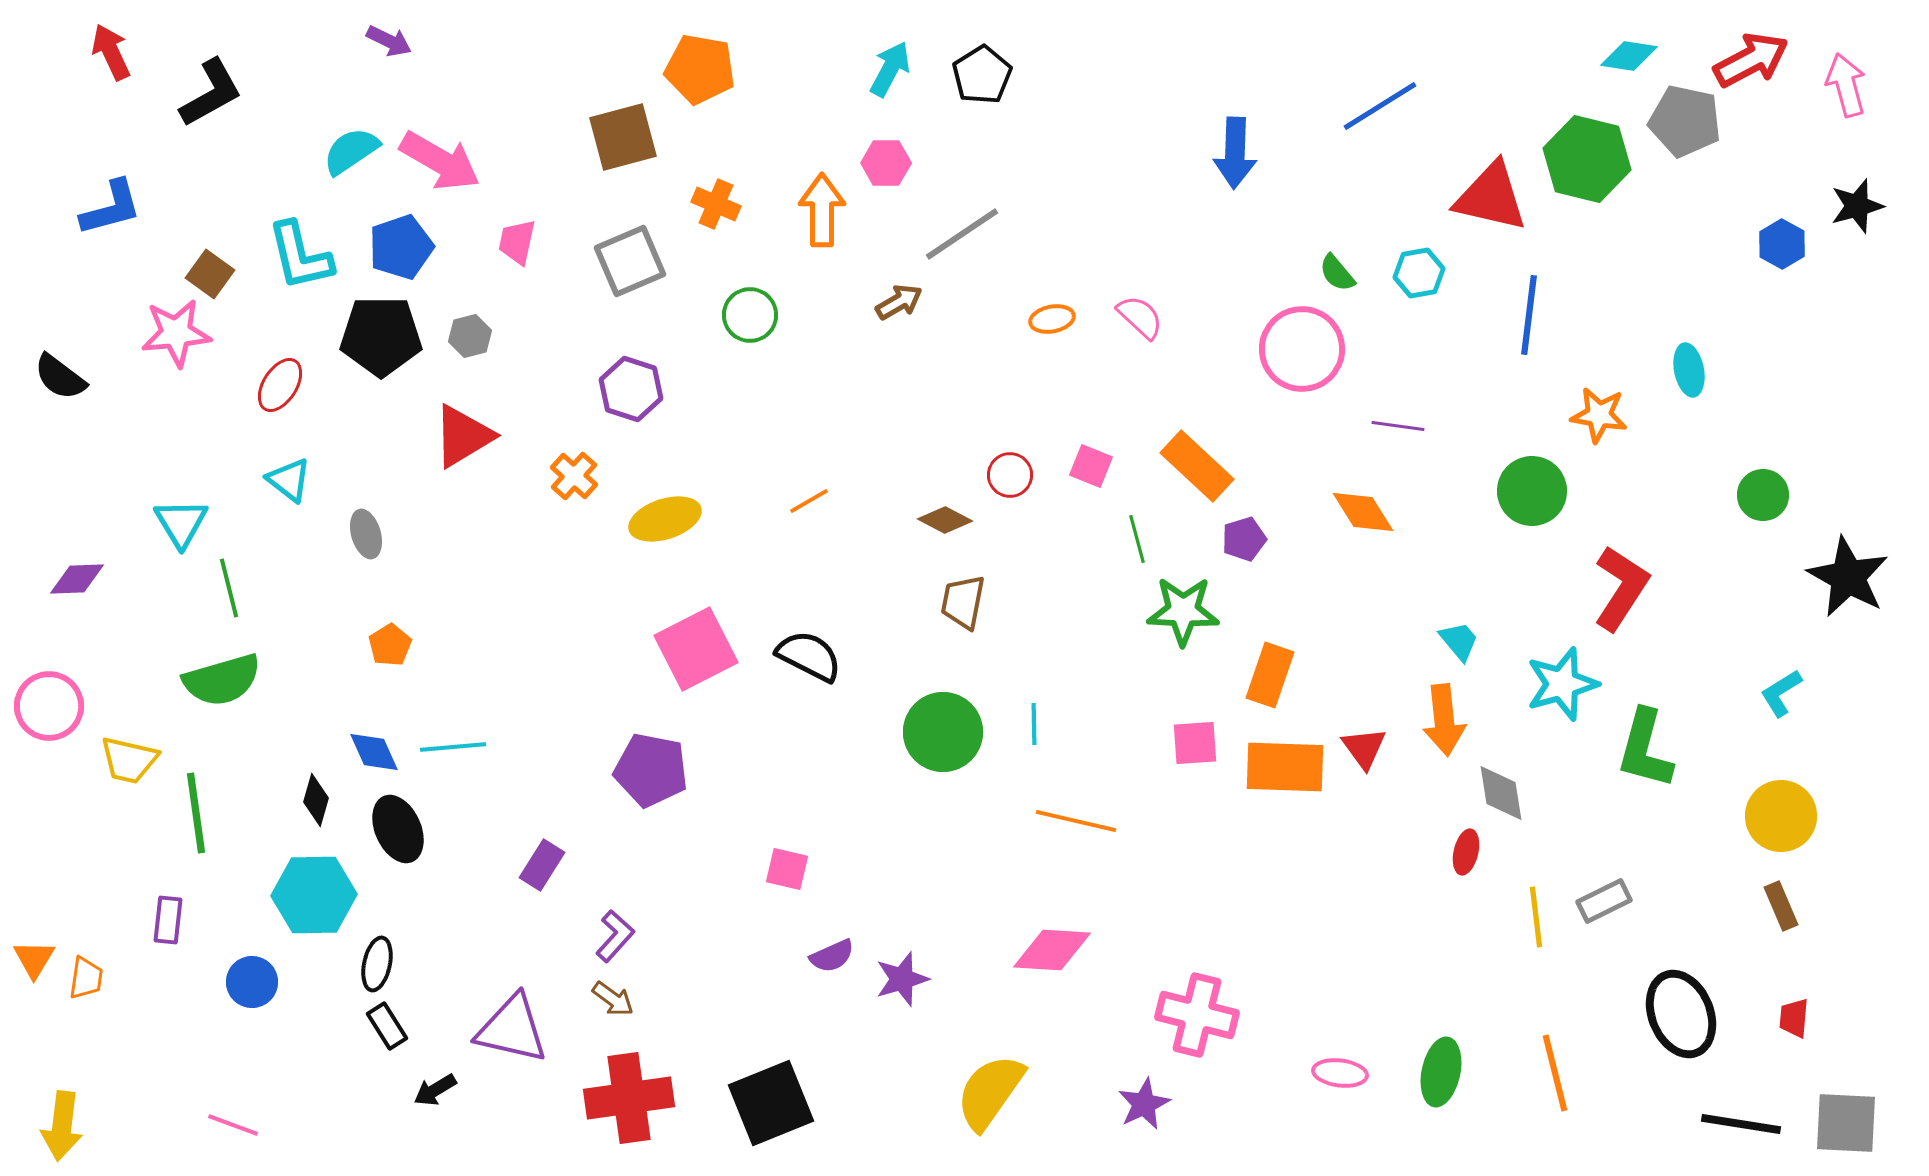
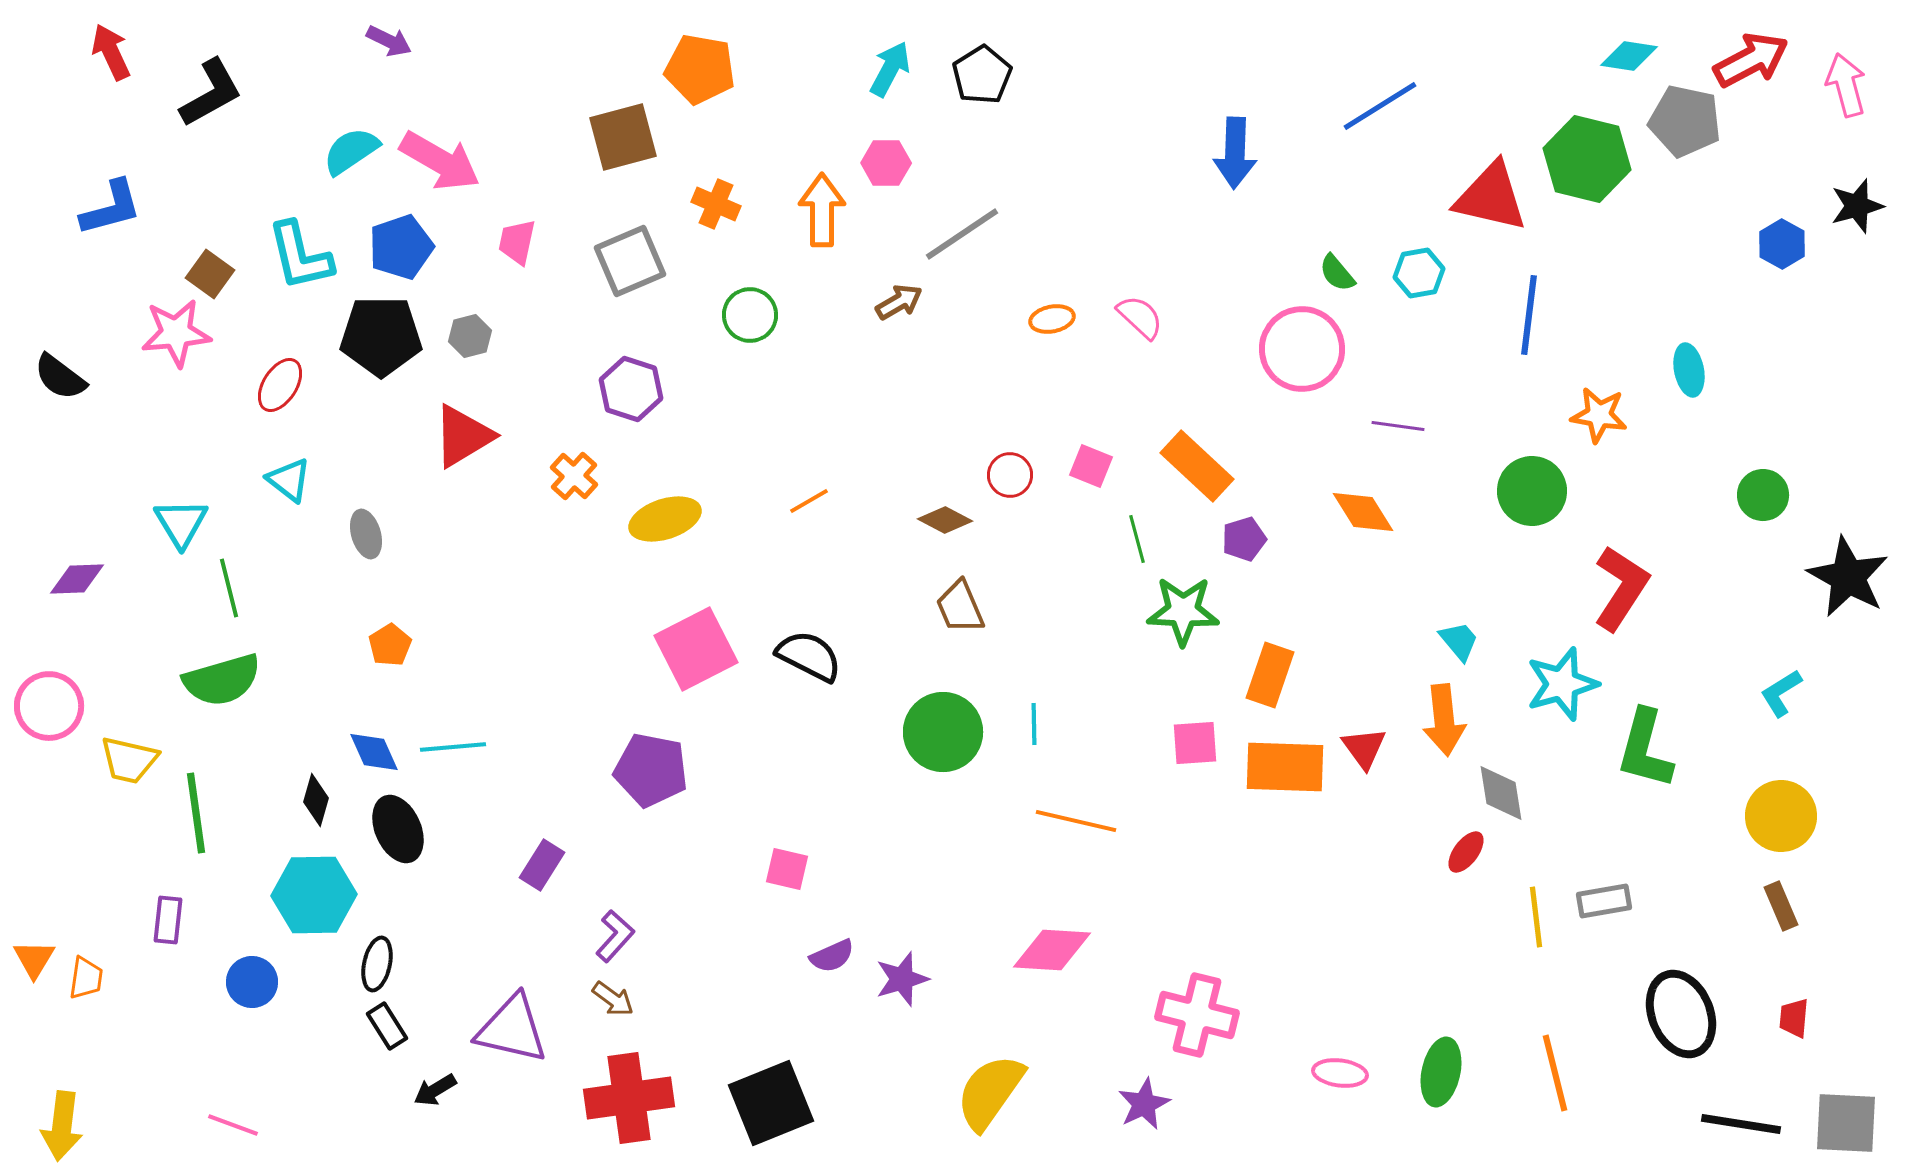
brown trapezoid at (963, 602): moved 3 px left, 5 px down; rotated 34 degrees counterclockwise
red ellipse at (1466, 852): rotated 24 degrees clockwise
gray rectangle at (1604, 901): rotated 16 degrees clockwise
